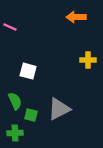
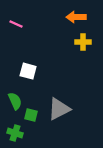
pink line: moved 6 px right, 3 px up
yellow cross: moved 5 px left, 18 px up
green cross: rotated 21 degrees clockwise
